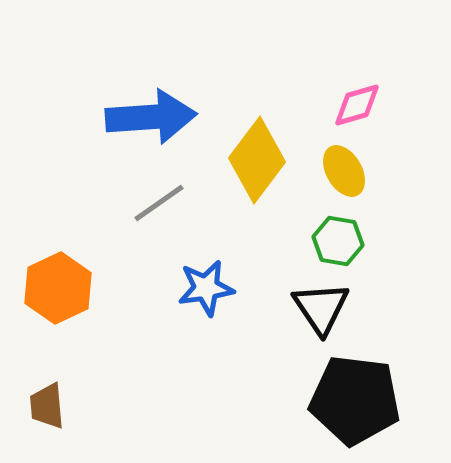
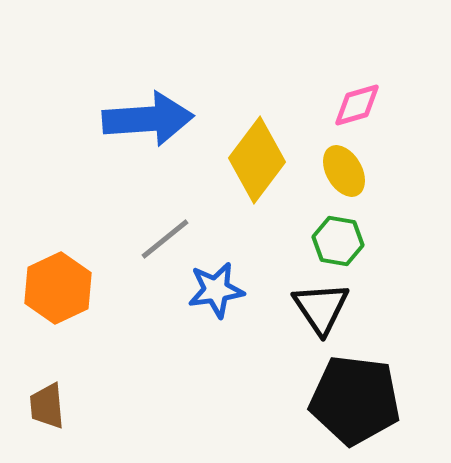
blue arrow: moved 3 px left, 2 px down
gray line: moved 6 px right, 36 px down; rotated 4 degrees counterclockwise
blue star: moved 10 px right, 2 px down
